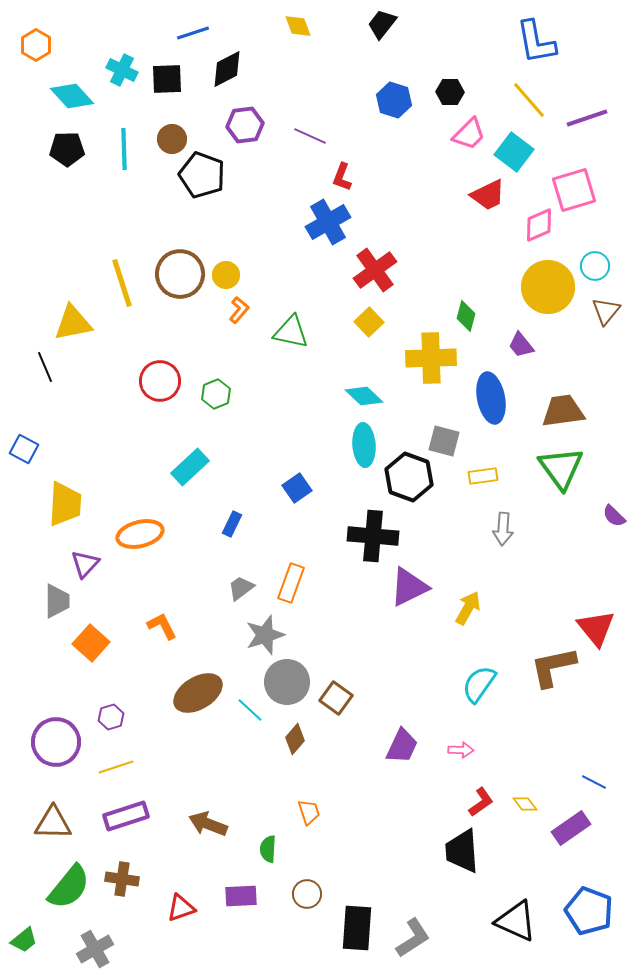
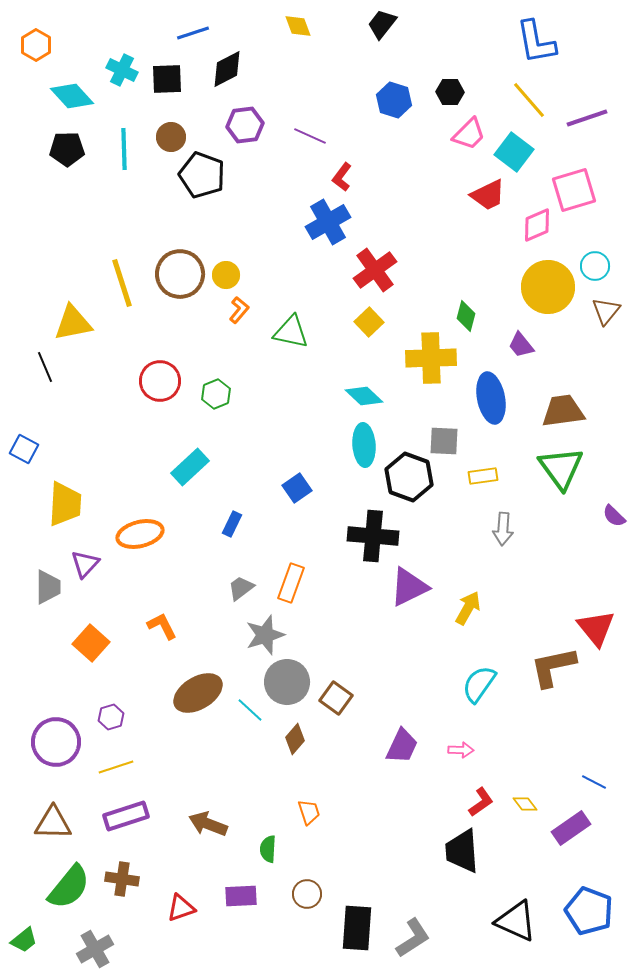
brown circle at (172, 139): moved 1 px left, 2 px up
red L-shape at (342, 177): rotated 16 degrees clockwise
pink diamond at (539, 225): moved 2 px left
gray square at (444, 441): rotated 12 degrees counterclockwise
gray trapezoid at (57, 601): moved 9 px left, 14 px up
